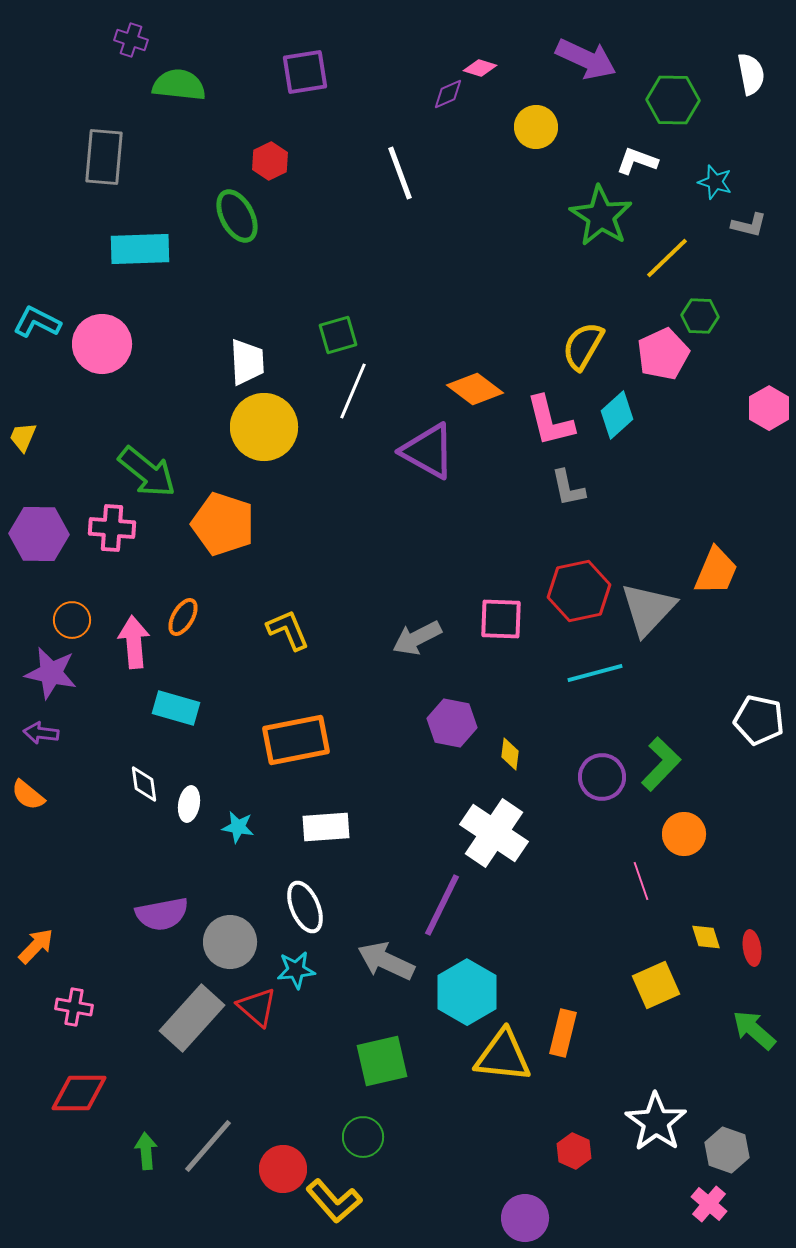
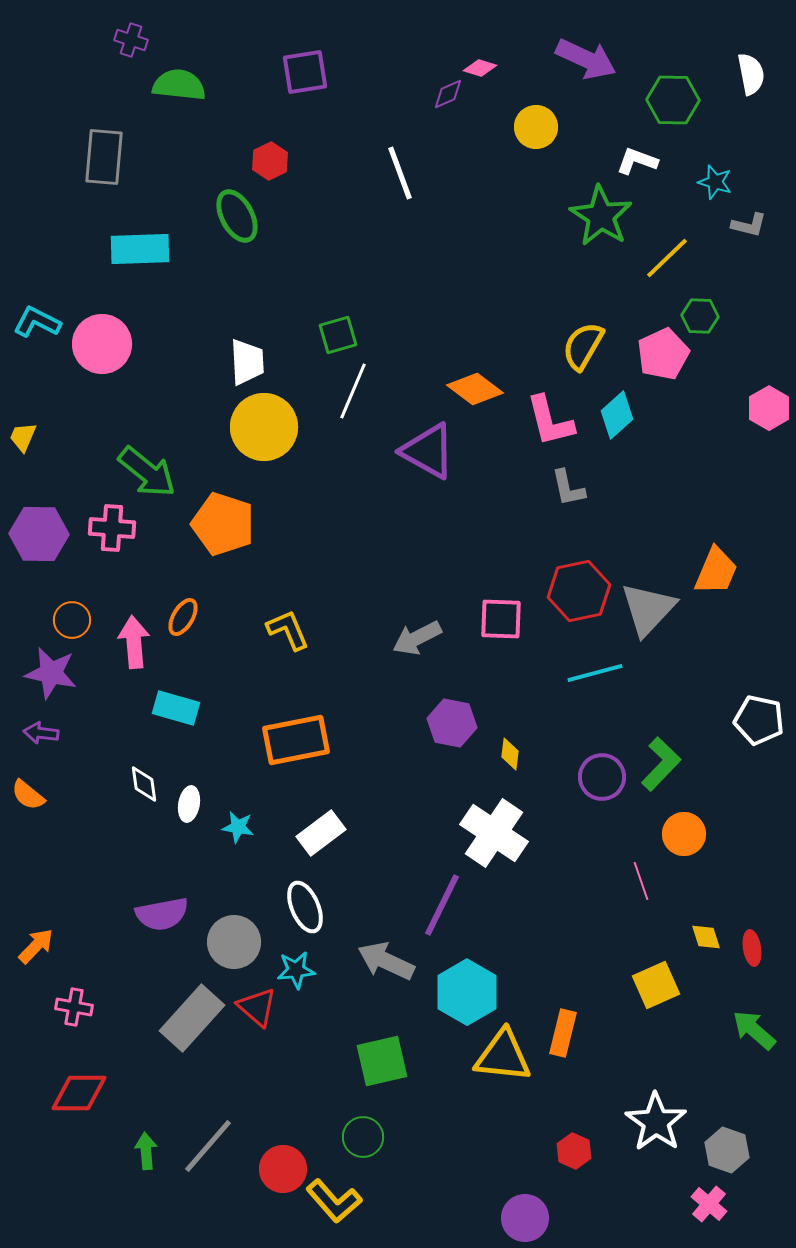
white rectangle at (326, 827): moved 5 px left, 6 px down; rotated 33 degrees counterclockwise
gray circle at (230, 942): moved 4 px right
